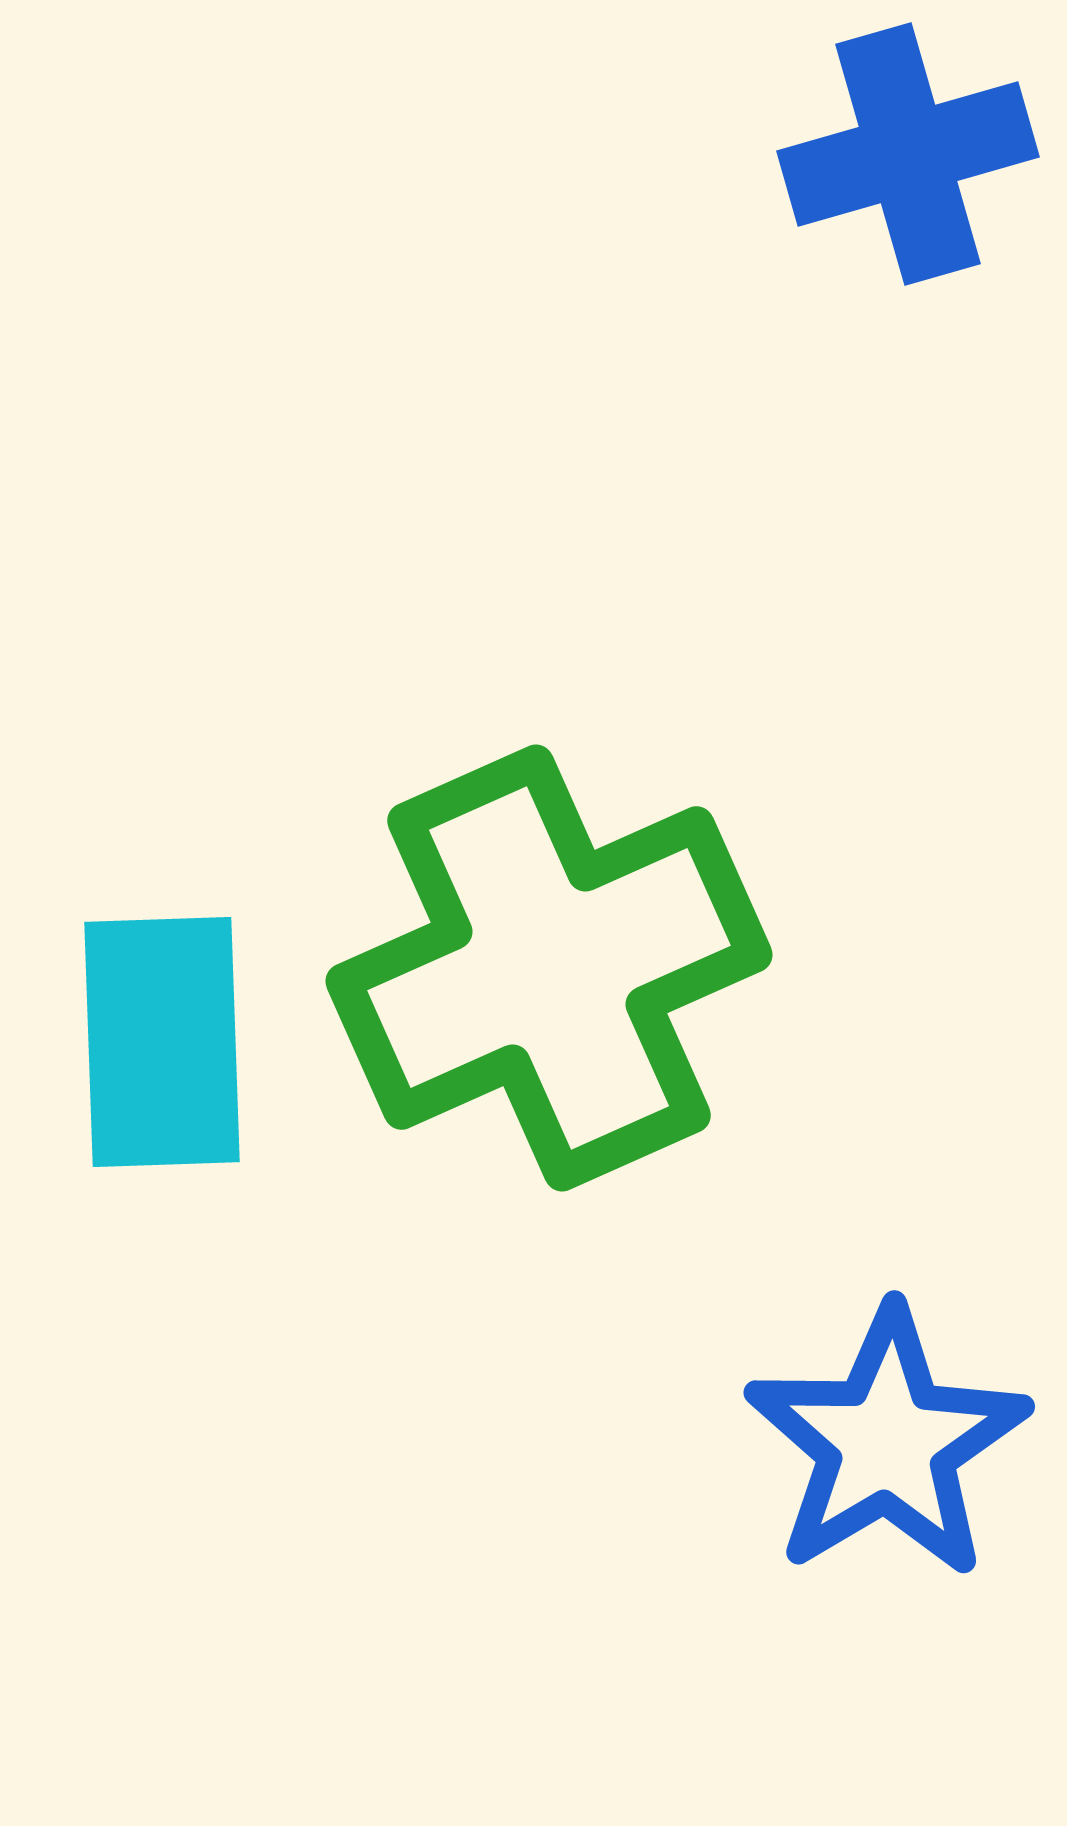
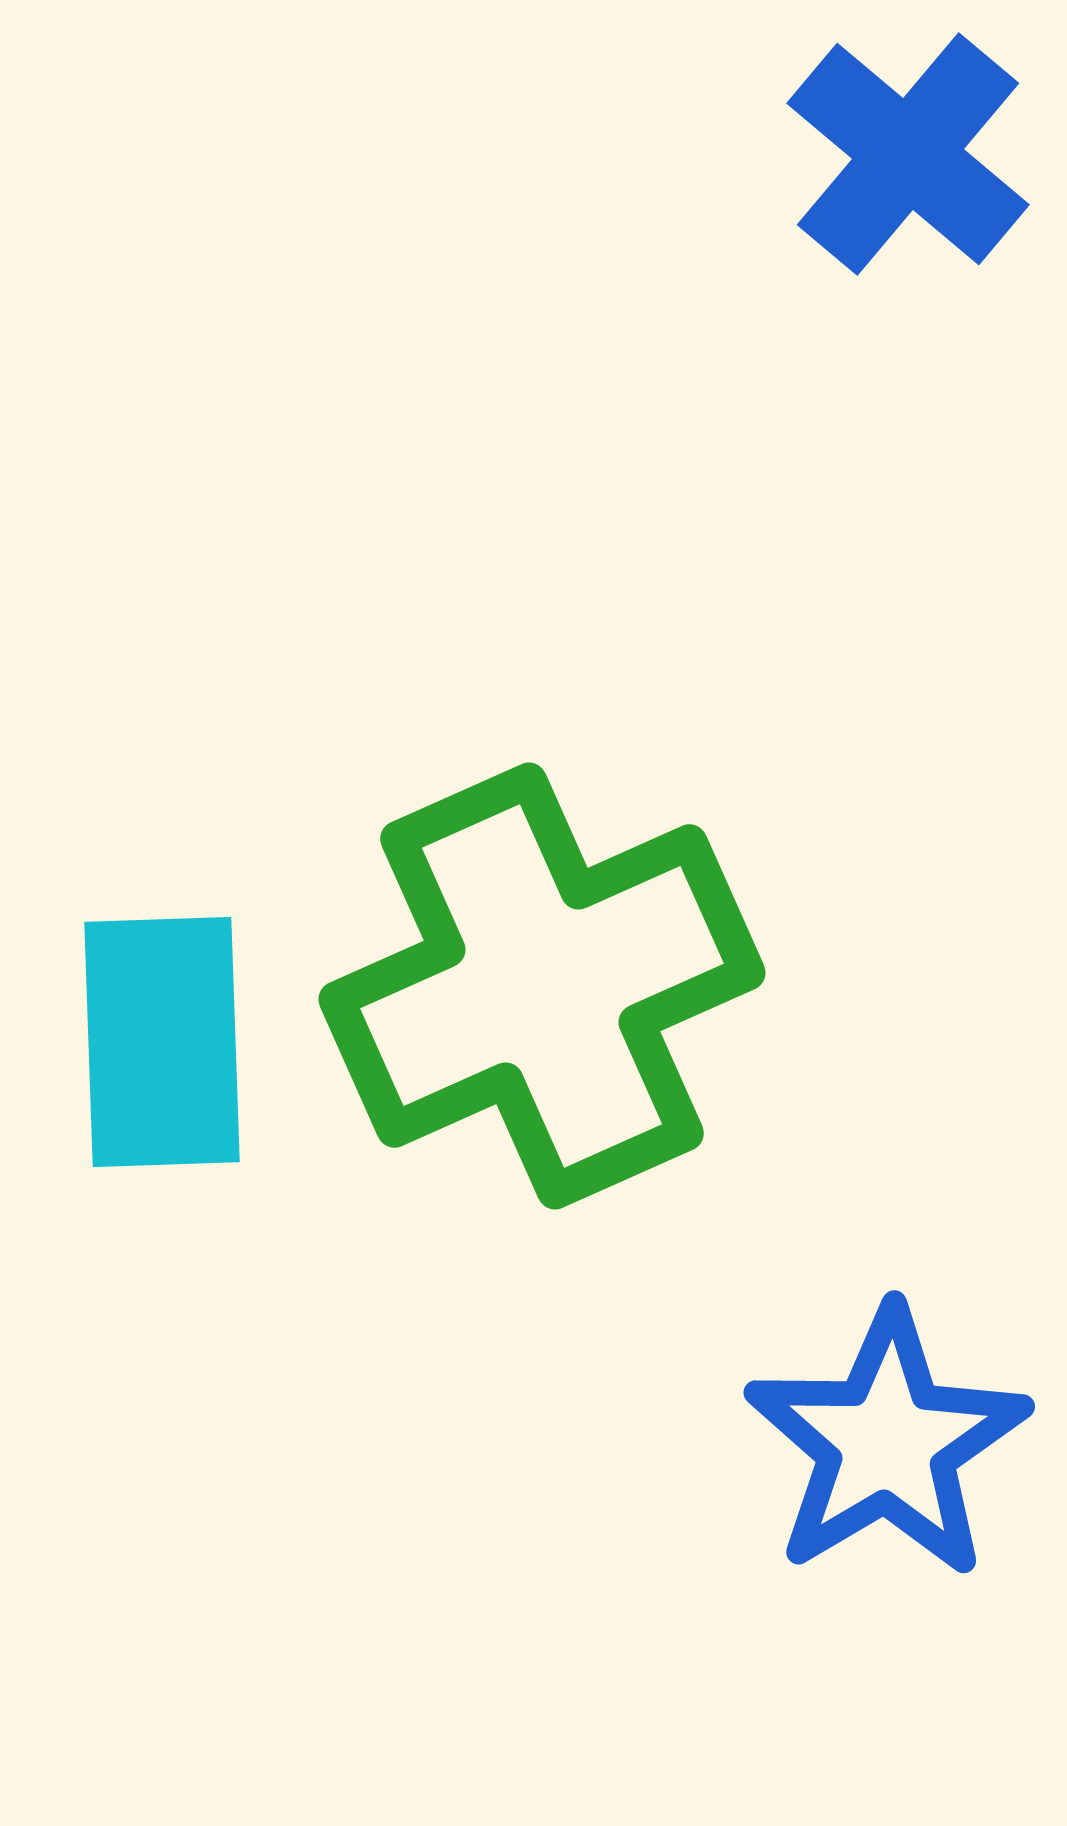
blue cross: rotated 34 degrees counterclockwise
green cross: moved 7 px left, 18 px down
